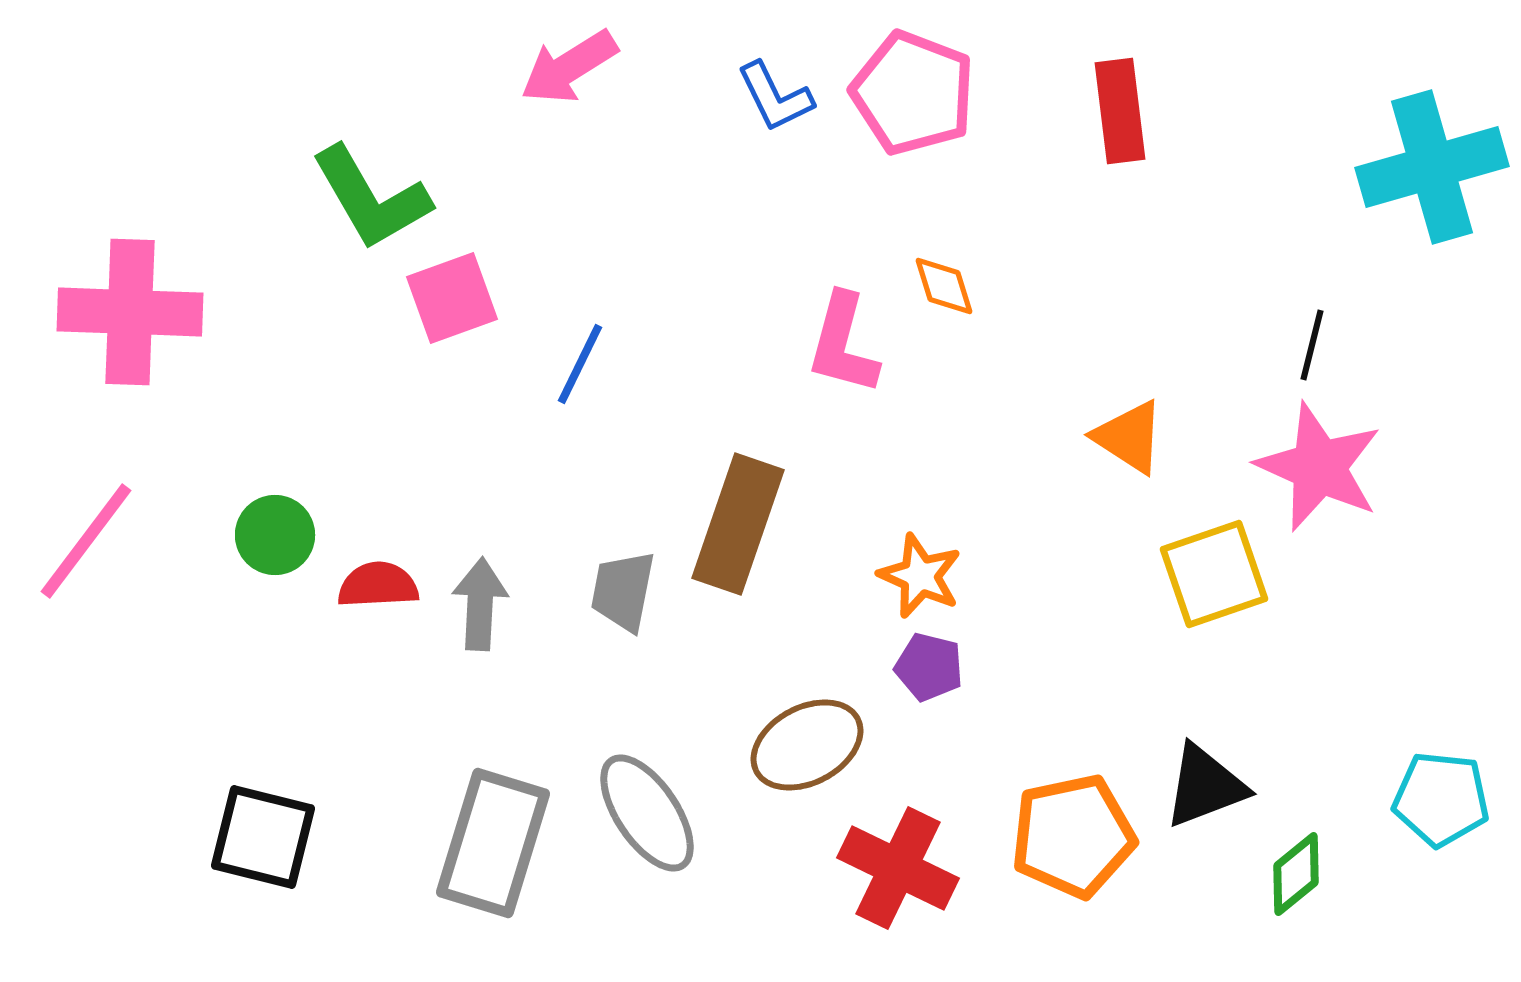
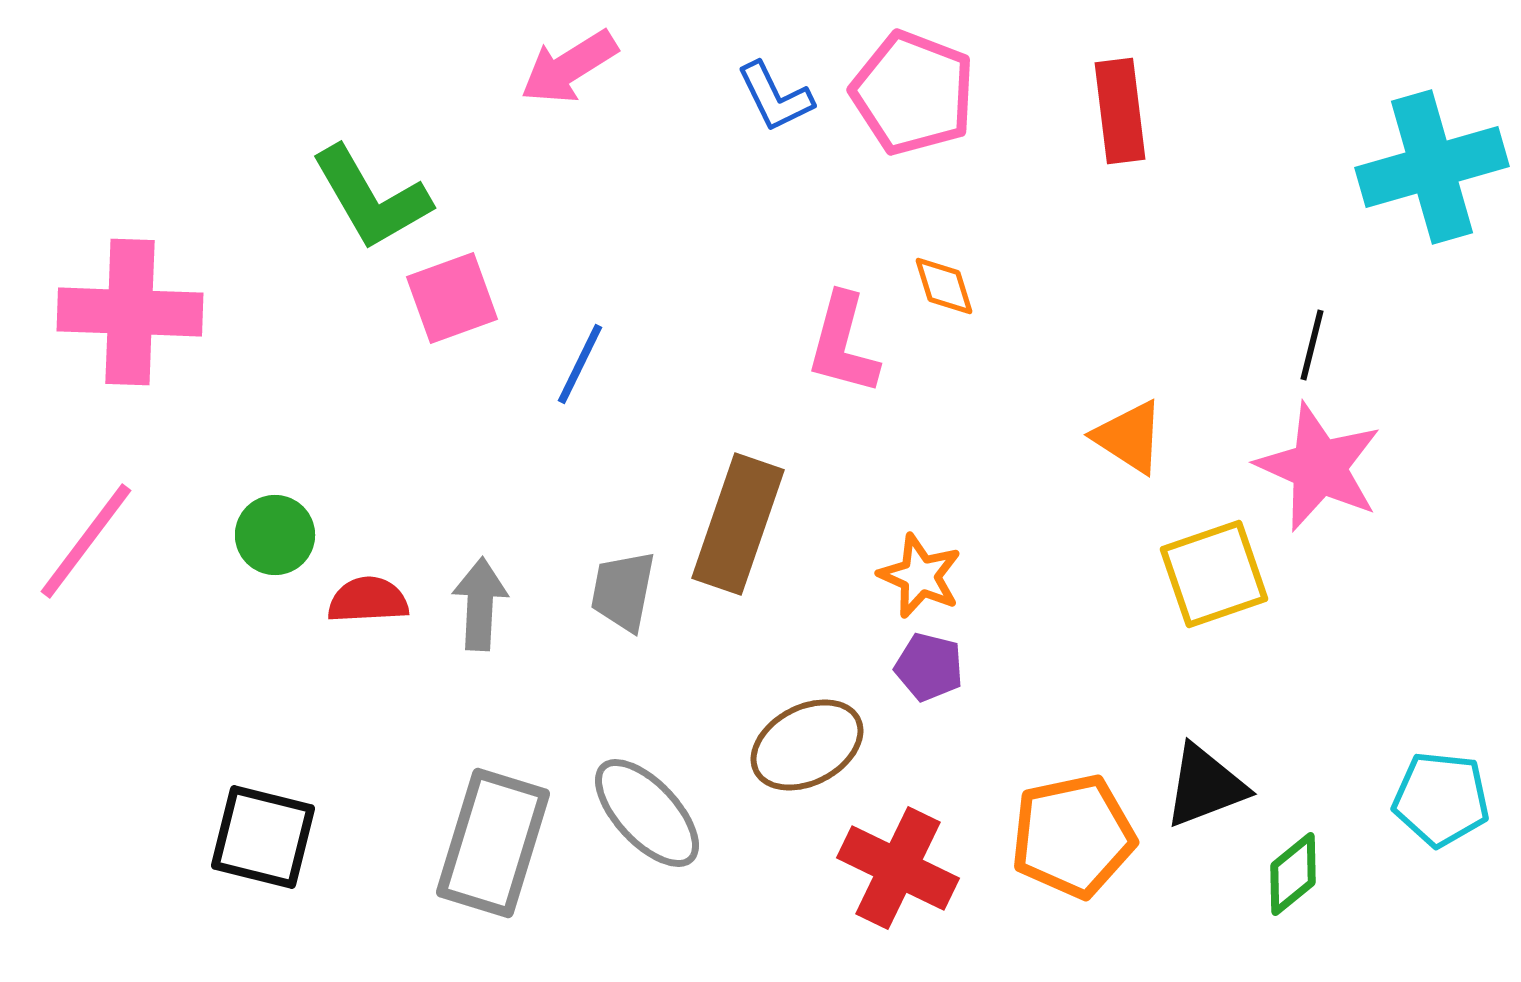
red semicircle: moved 10 px left, 15 px down
gray ellipse: rotated 9 degrees counterclockwise
green diamond: moved 3 px left
